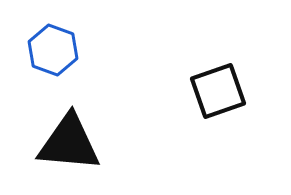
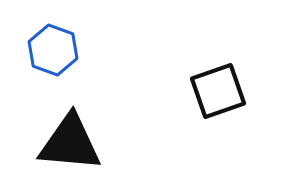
black triangle: moved 1 px right
